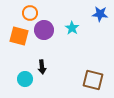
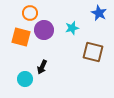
blue star: moved 1 px left, 1 px up; rotated 21 degrees clockwise
cyan star: rotated 24 degrees clockwise
orange square: moved 2 px right, 1 px down
black arrow: rotated 32 degrees clockwise
brown square: moved 28 px up
